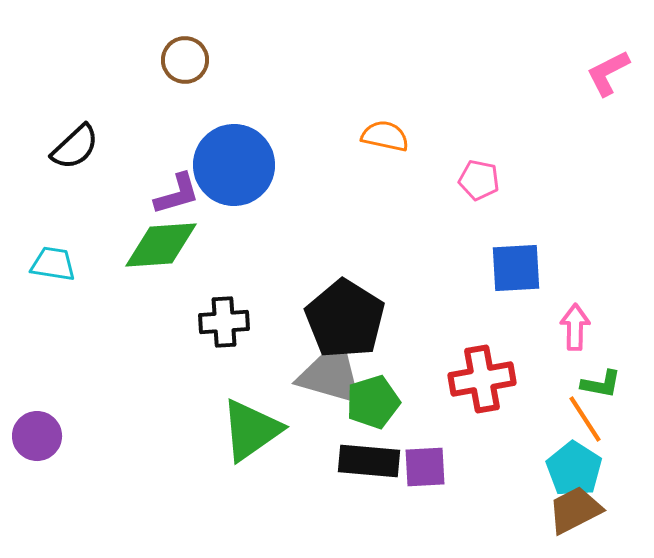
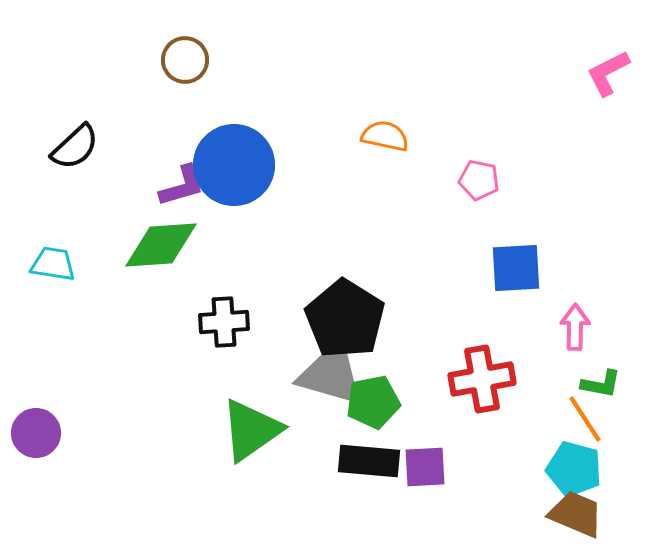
purple L-shape: moved 5 px right, 8 px up
green pentagon: rotated 6 degrees clockwise
purple circle: moved 1 px left, 3 px up
cyan pentagon: rotated 18 degrees counterclockwise
brown trapezoid: moved 1 px right, 4 px down; rotated 50 degrees clockwise
